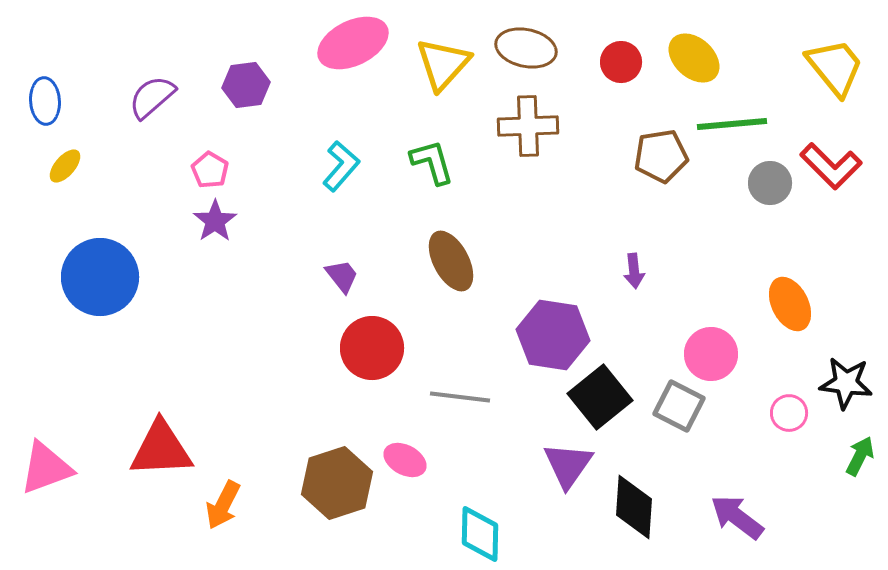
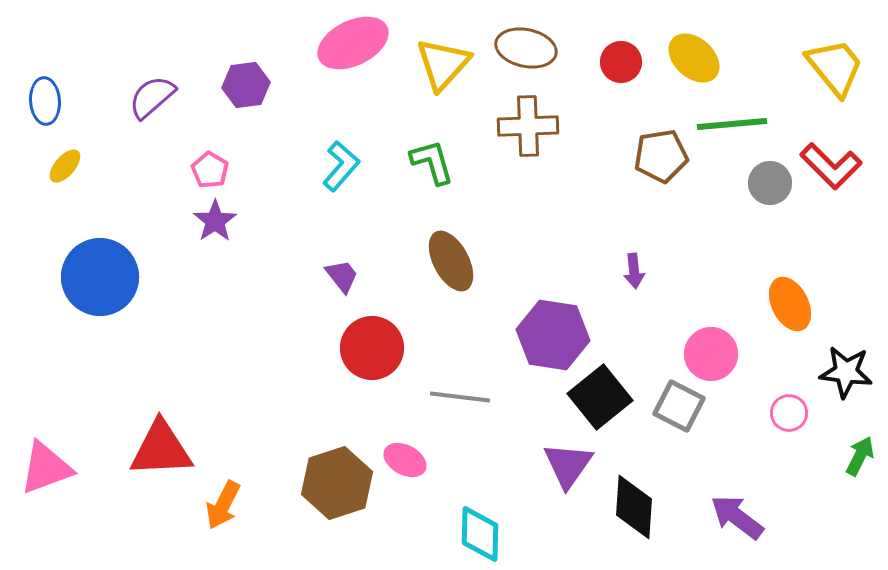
black star at (846, 383): moved 11 px up
